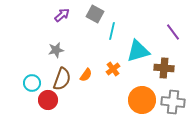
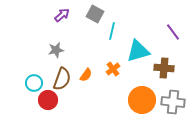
cyan circle: moved 2 px right
